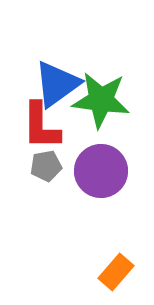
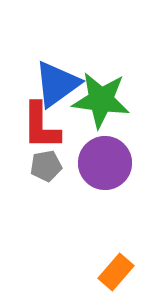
purple circle: moved 4 px right, 8 px up
